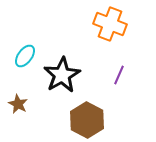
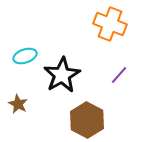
cyan ellipse: rotated 35 degrees clockwise
purple line: rotated 18 degrees clockwise
